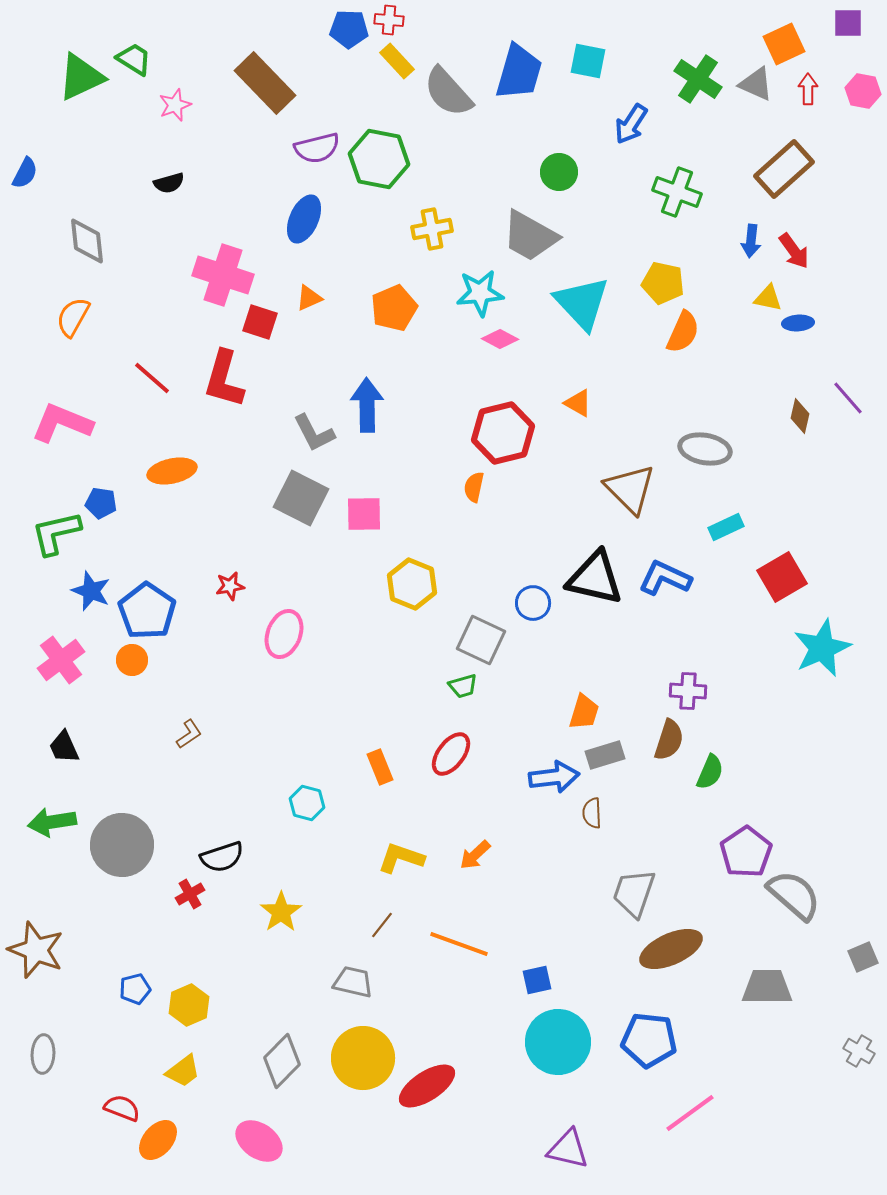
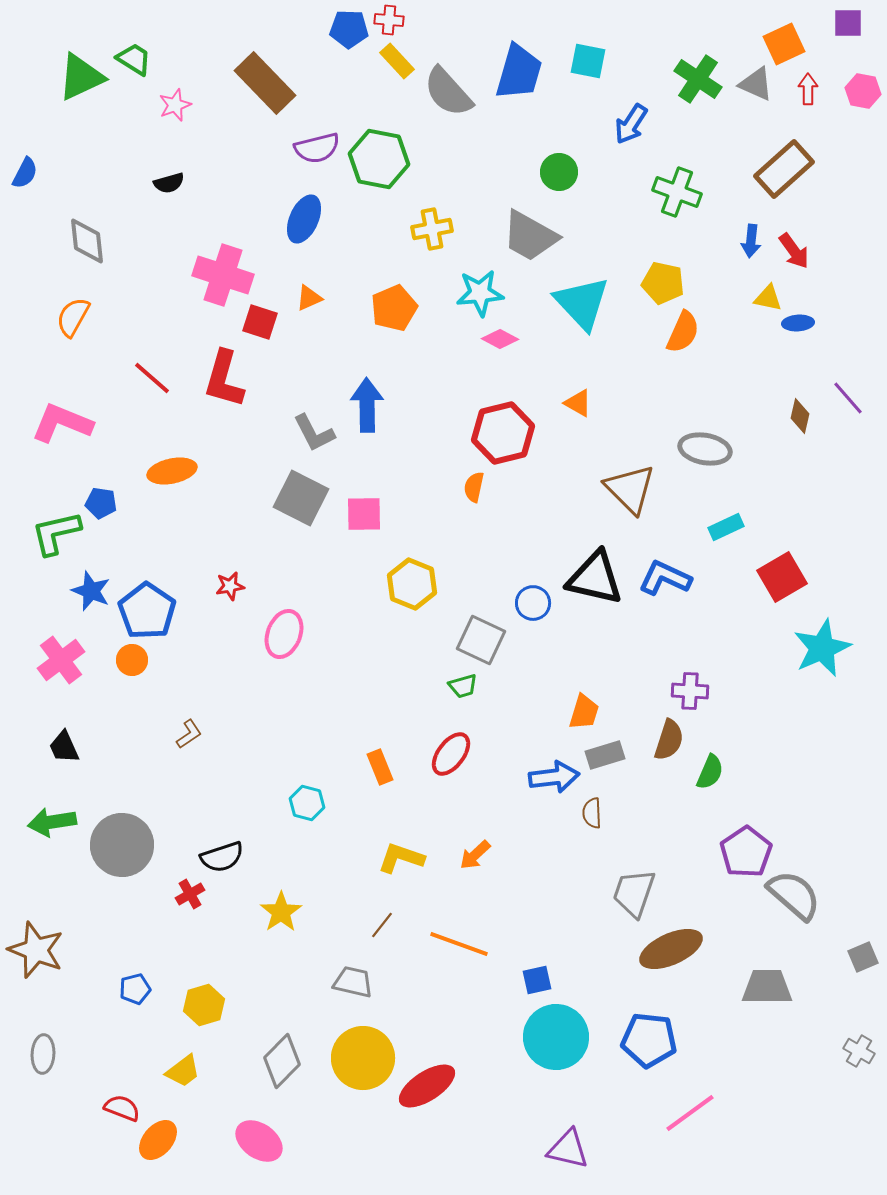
purple cross at (688, 691): moved 2 px right
yellow hexagon at (189, 1005): moved 15 px right; rotated 6 degrees clockwise
cyan circle at (558, 1042): moved 2 px left, 5 px up
